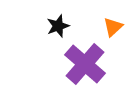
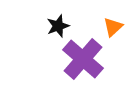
purple cross: moved 2 px left, 5 px up
